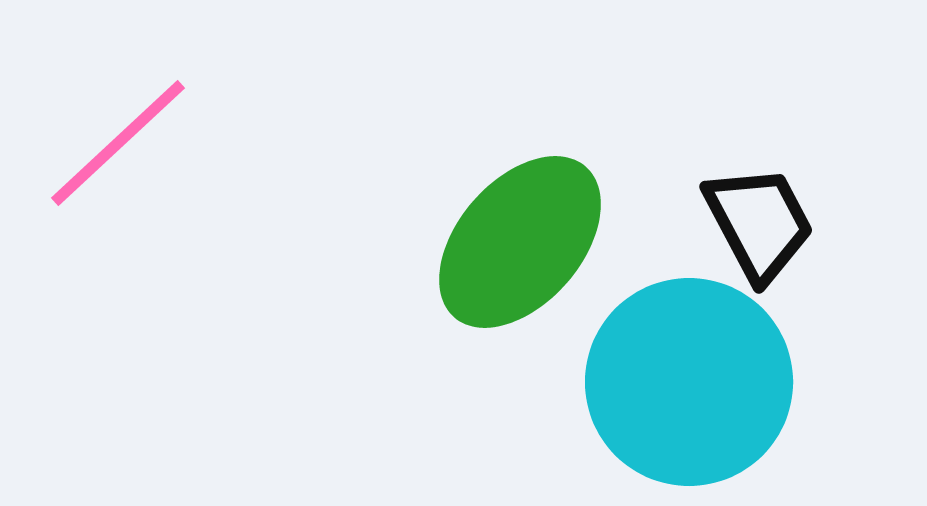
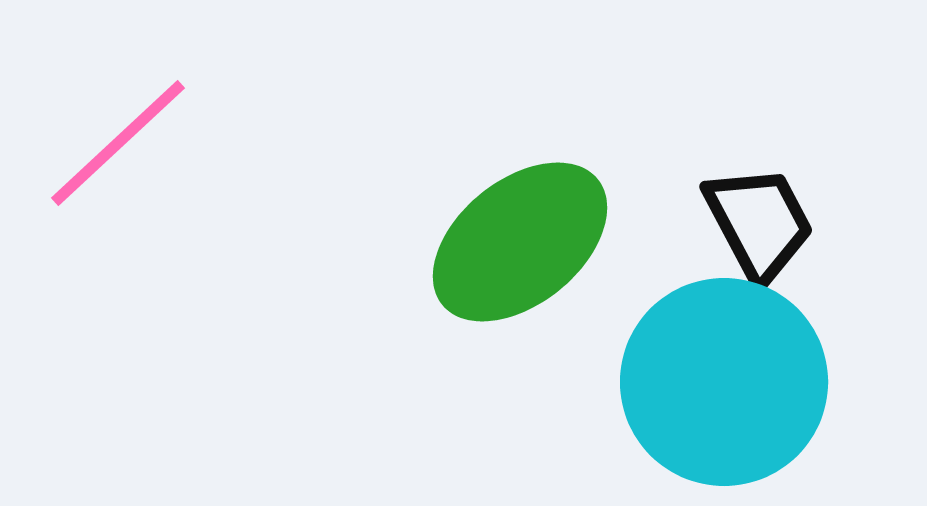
green ellipse: rotated 10 degrees clockwise
cyan circle: moved 35 px right
